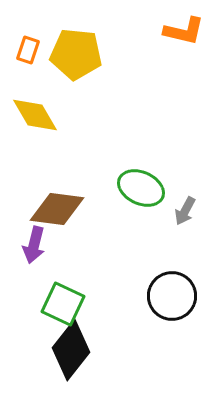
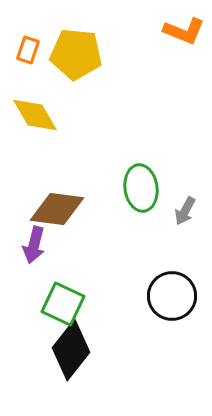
orange L-shape: rotated 9 degrees clockwise
green ellipse: rotated 57 degrees clockwise
